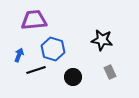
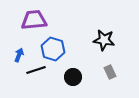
black star: moved 2 px right
